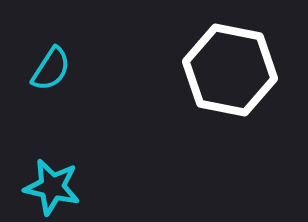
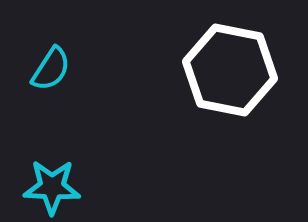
cyan star: rotated 10 degrees counterclockwise
